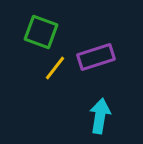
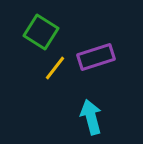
green square: rotated 12 degrees clockwise
cyan arrow: moved 9 px left, 1 px down; rotated 24 degrees counterclockwise
